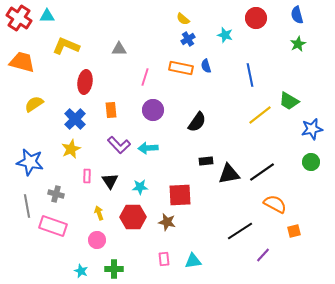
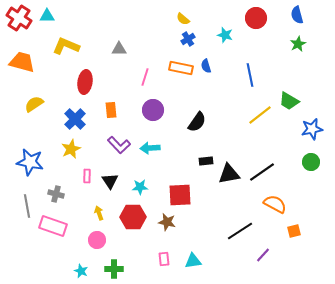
cyan arrow at (148, 148): moved 2 px right
